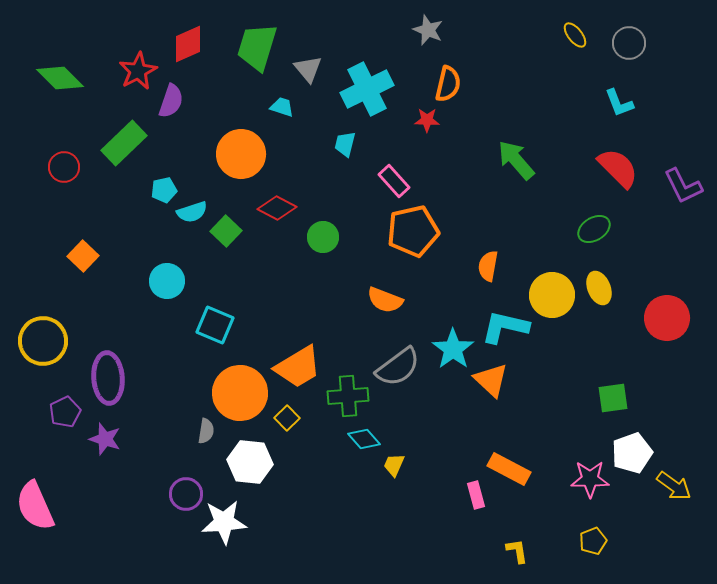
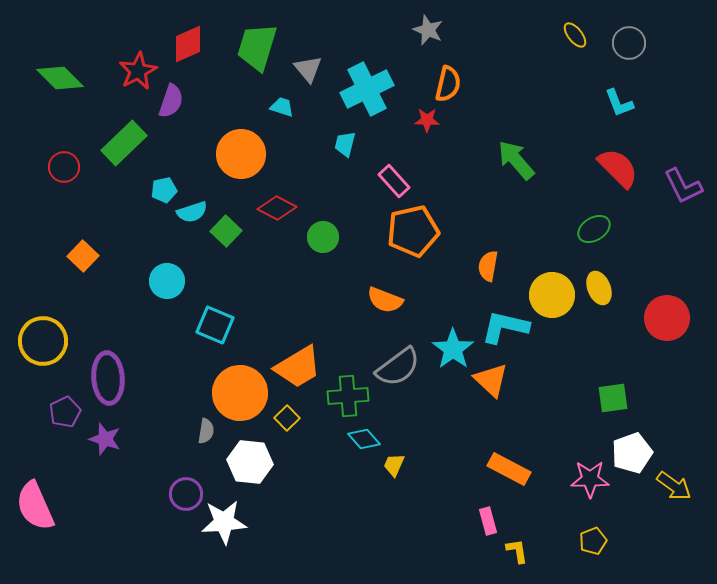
pink rectangle at (476, 495): moved 12 px right, 26 px down
